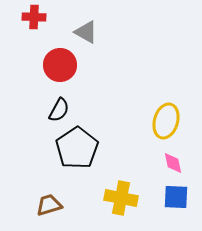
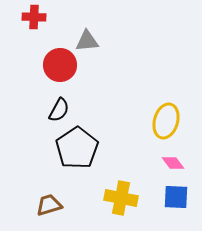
gray triangle: moved 1 px right, 9 px down; rotated 35 degrees counterclockwise
pink diamond: rotated 25 degrees counterclockwise
